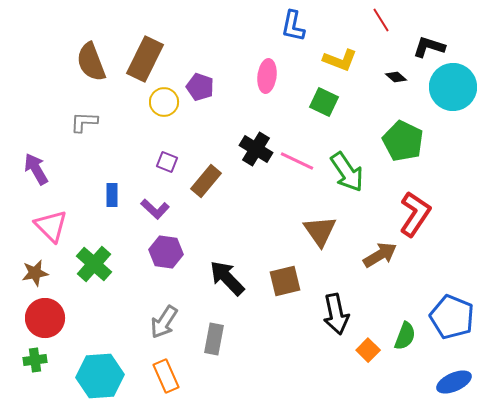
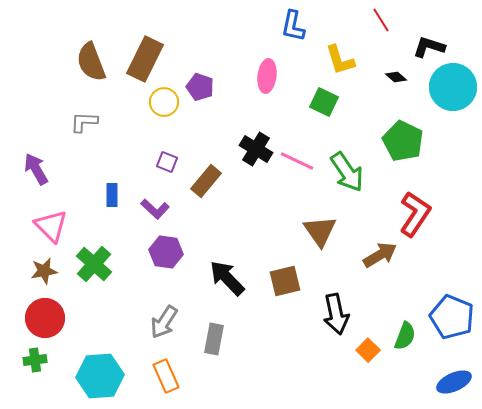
yellow L-shape at (340, 60): rotated 52 degrees clockwise
brown star at (35, 273): moved 9 px right, 2 px up
